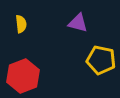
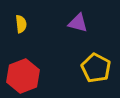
yellow pentagon: moved 5 px left, 8 px down; rotated 16 degrees clockwise
